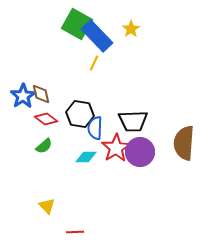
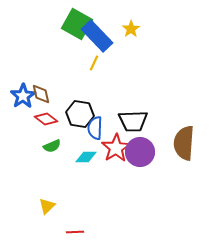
green semicircle: moved 8 px right; rotated 18 degrees clockwise
yellow triangle: rotated 30 degrees clockwise
